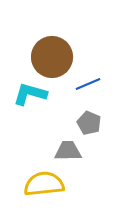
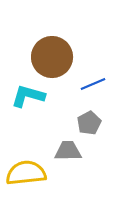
blue line: moved 5 px right
cyan L-shape: moved 2 px left, 2 px down
gray pentagon: rotated 20 degrees clockwise
yellow semicircle: moved 18 px left, 11 px up
